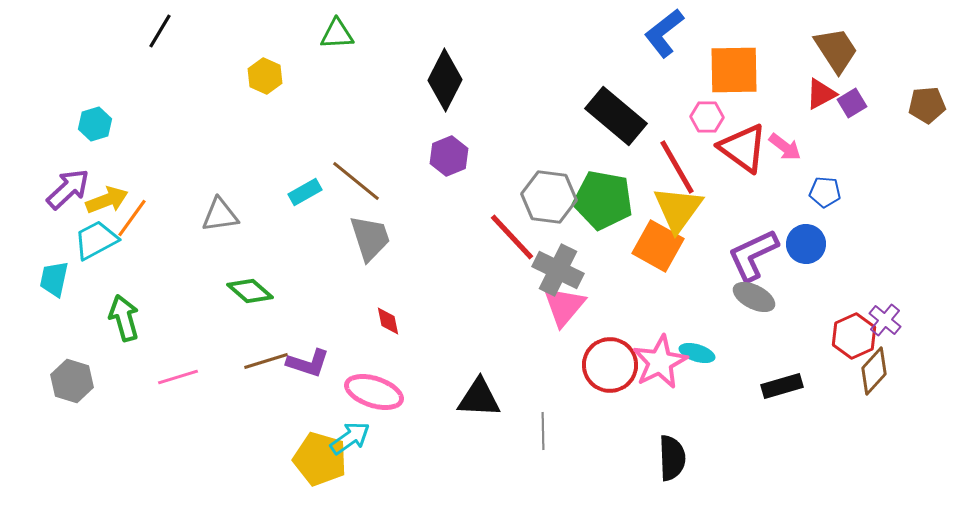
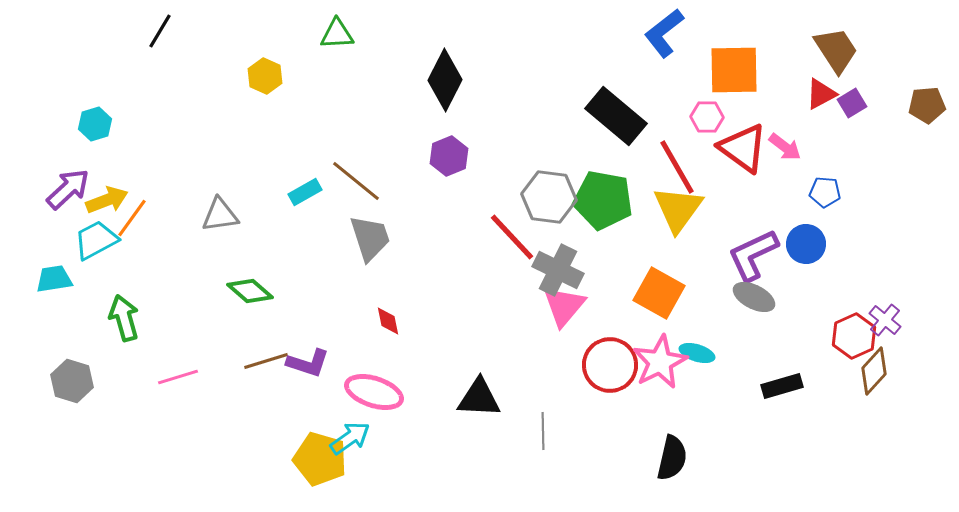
orange square at (658, 246): moved 1 px right, 47 px down
cyan trapezoid at (54, 279): rotated 69 degrees clockwise
black semicircle at (672, 458): rotated 15 degrees clockwise
